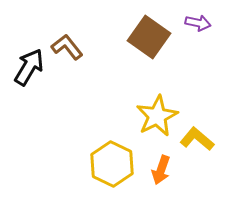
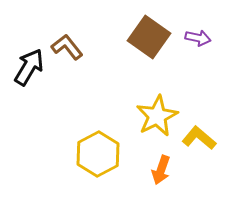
purple arrow: moved 15 px down
yellow L-shape: moved 2 px right, 1 px up
yellow hexagon: moved 14 px left, 10 px up; rotated 6 degrees clockwise
